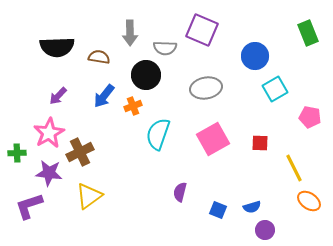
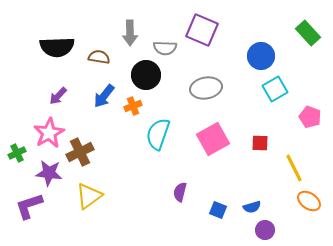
green rectangle: rotated 20 degrees counterclockwise
blue circle: moved 6 px right
pink pentagon: rotated 10 degrees clockwise
green cross: rotated 24 degrees counterclockwise
